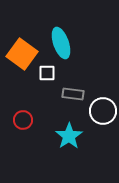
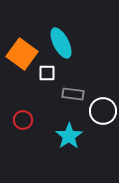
cyan ellipse: rotated 8 degrees counterclockwise
